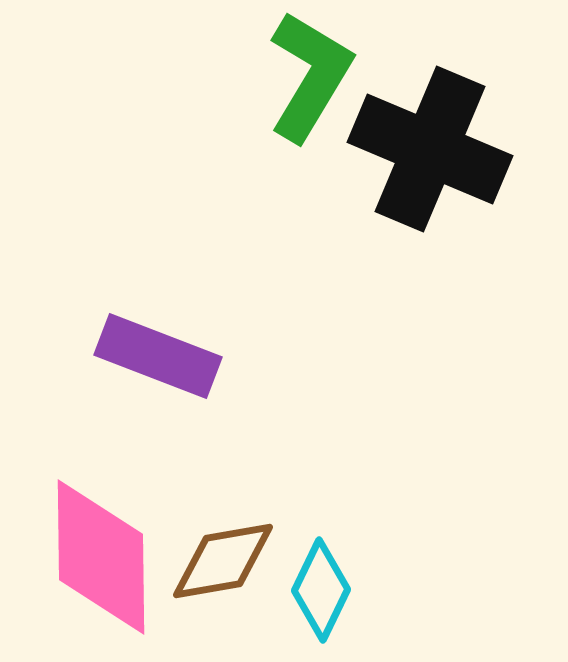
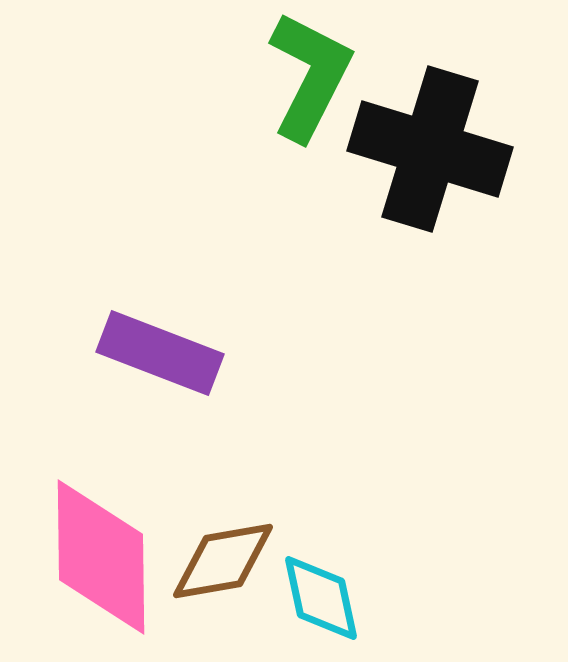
green L-shape: rotated 4 degrees counterclockwise
black cross: rotated 6 degrees counterclockwise
purple rectangle: moved 2 px right, 3 px up
cyan diamond: moved 8 px down; rotated 38 degrees counterclockwise
